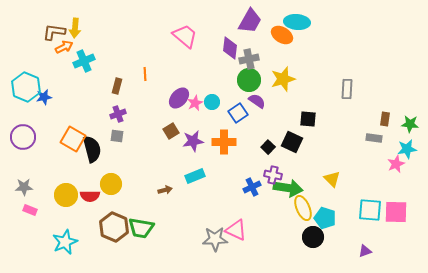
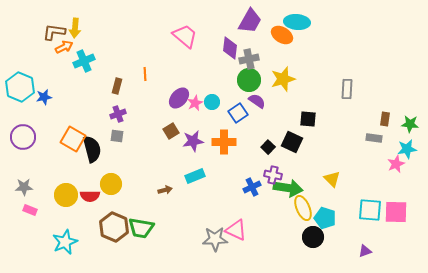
cyan hexagon at (26, 87): moved 6 px left
